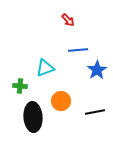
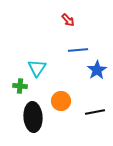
cyan triangle: moved 8 px left; rotated 36 degrees counterclockwise
